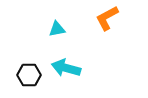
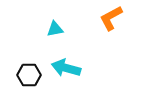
orange L-shape: moved 4 px right
cyan triangle: moved 2 px left
